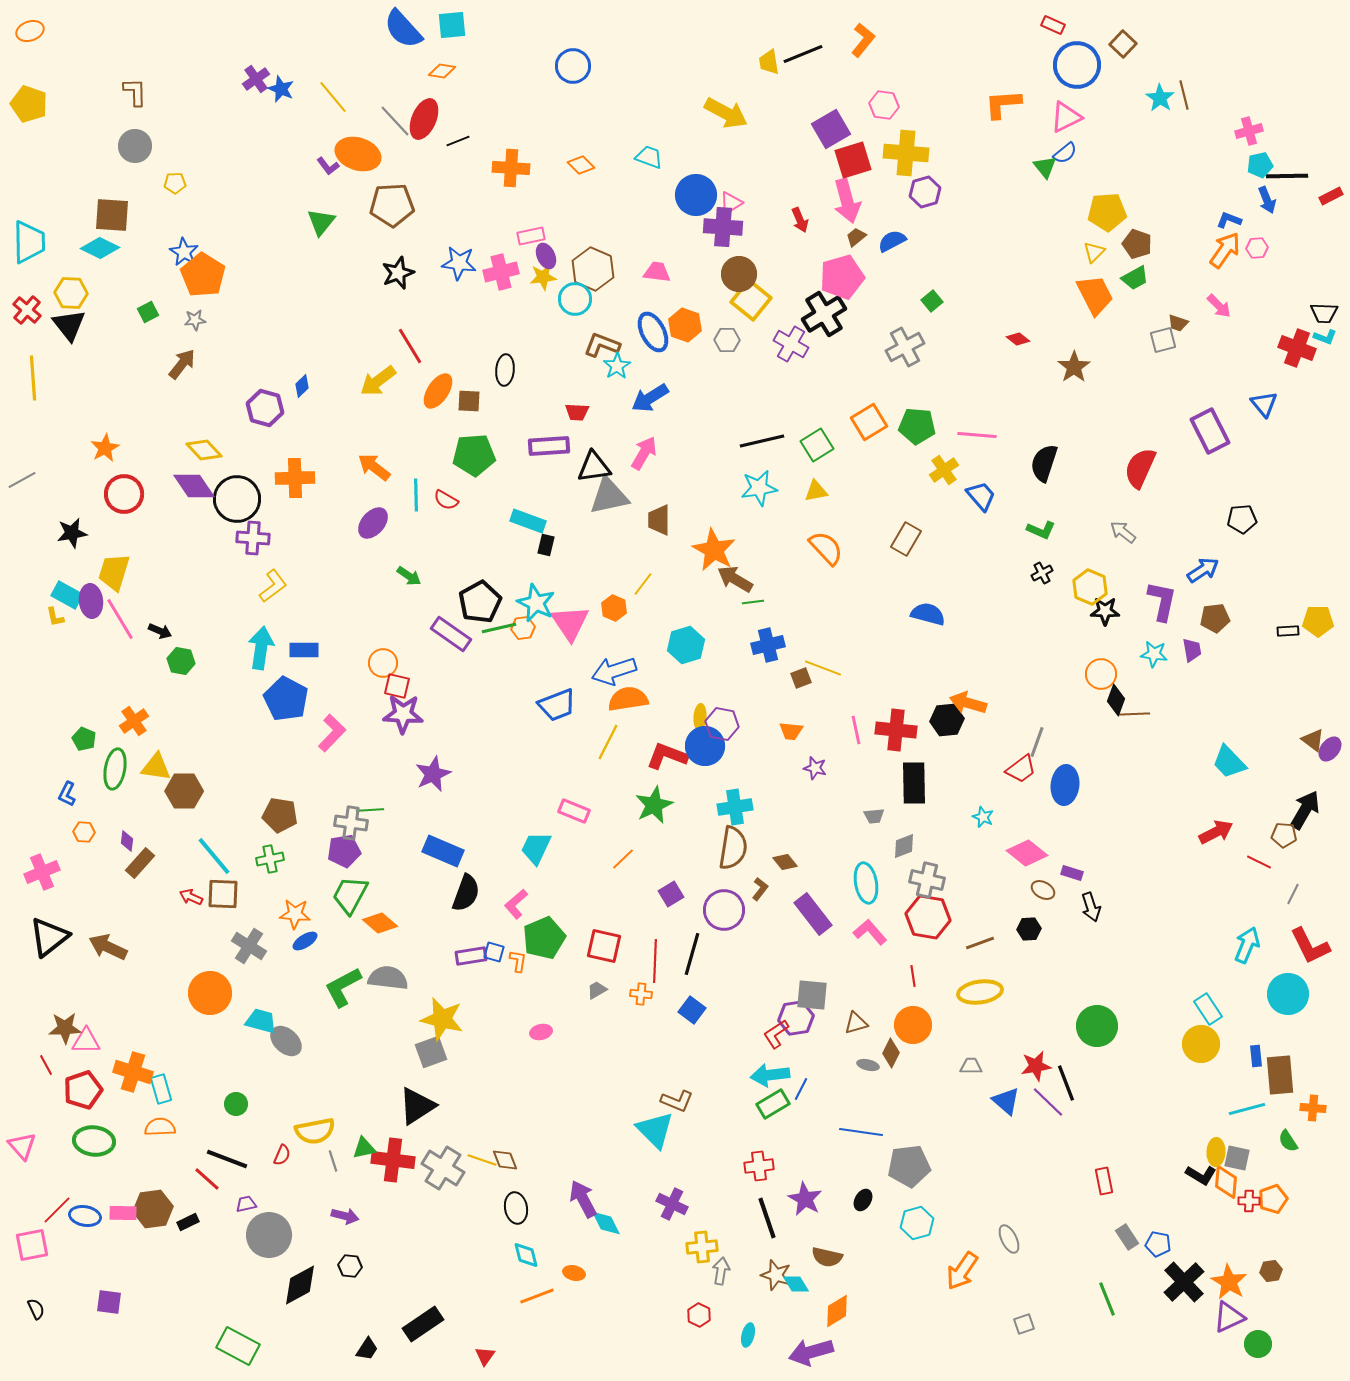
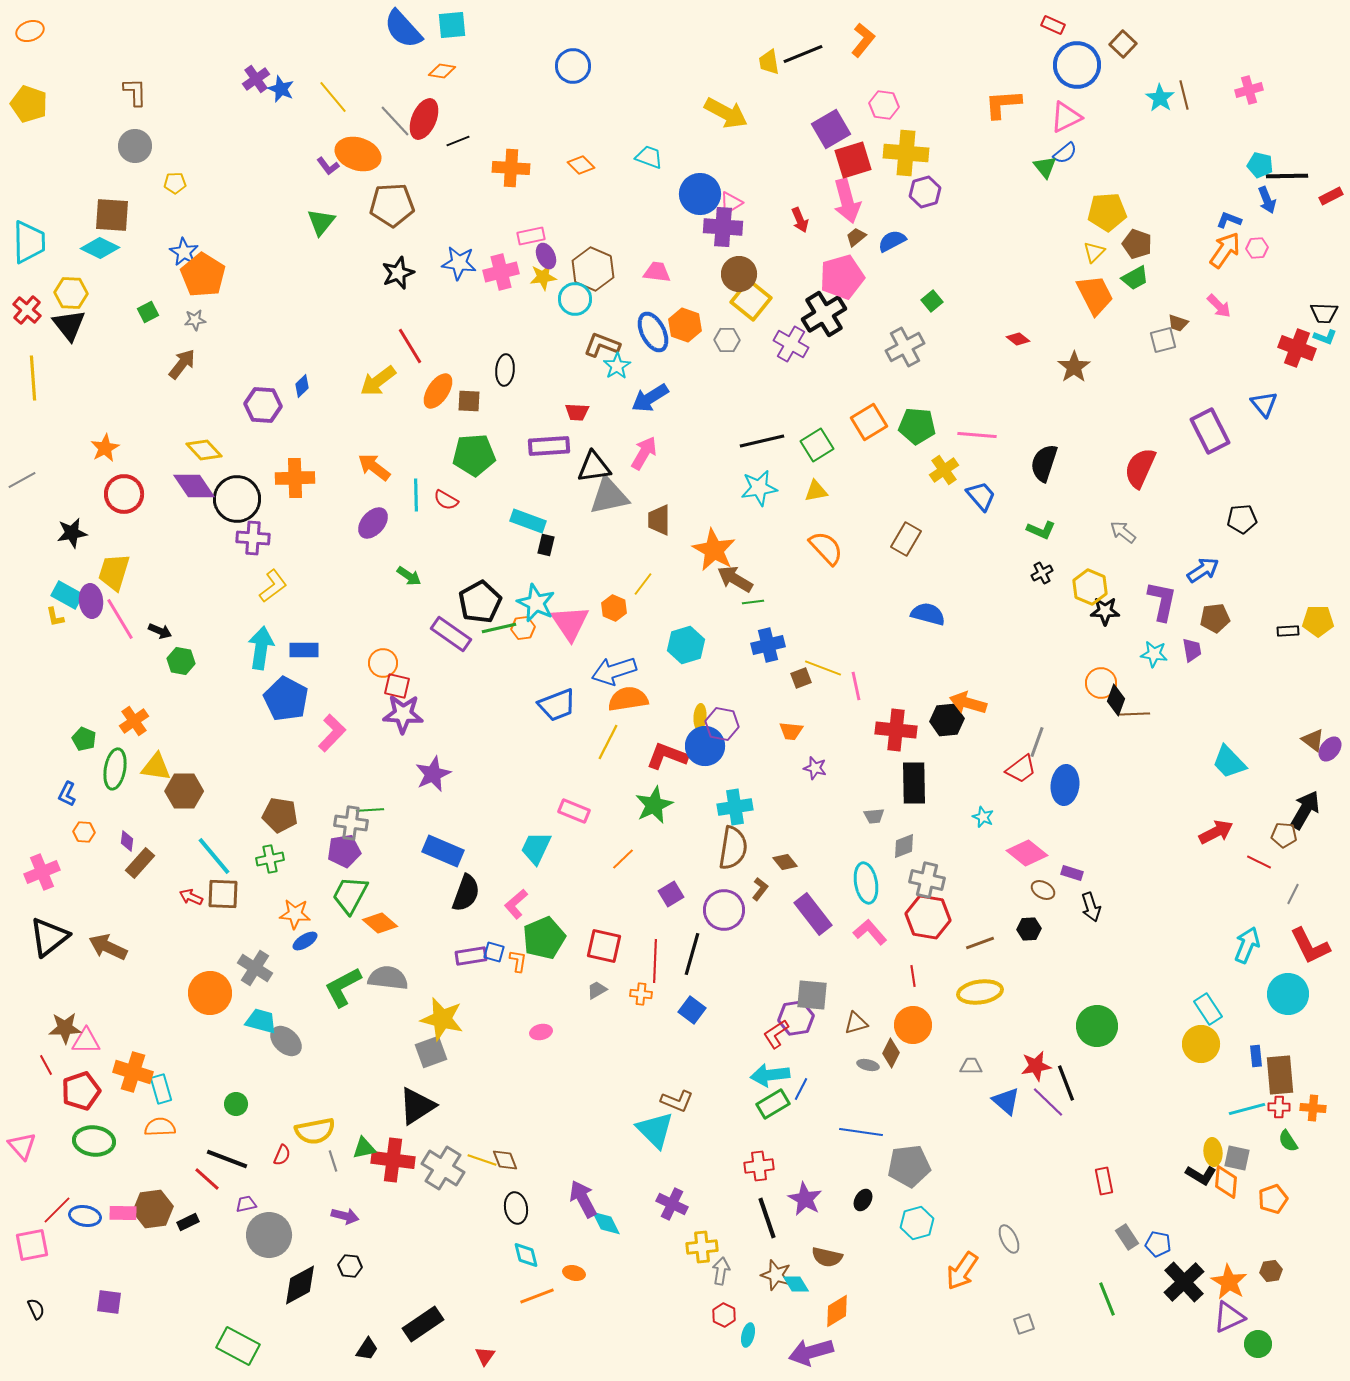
pink cross at (1249, 131): moved 41 px up
cyan pentagon at (1260, 165): rotated 25 degrees clockwise
blue circle at (696, 195): moved 4 px right, 1 px up
purple hexagon at (265, 408): moved 2 px left, 3 px up; rotated 12 degrees counterclockwise
orange circle at (1101, 674): moved 9 px down
pink line at (856, 730): moved 44 px up
gray cross at (249, 946): moved 6 px right, 22 px down
red pentagon at (83, 1090): moved 2 px left, 1 px down
yellow ellipse at (1216, 1152): moved 3 px left; rotated 8 degrees counterclockwise
red cross at (1249, 1201): moved 30 px right, 94 px up
red hexagon at (699, 1315): moved 25 px right
